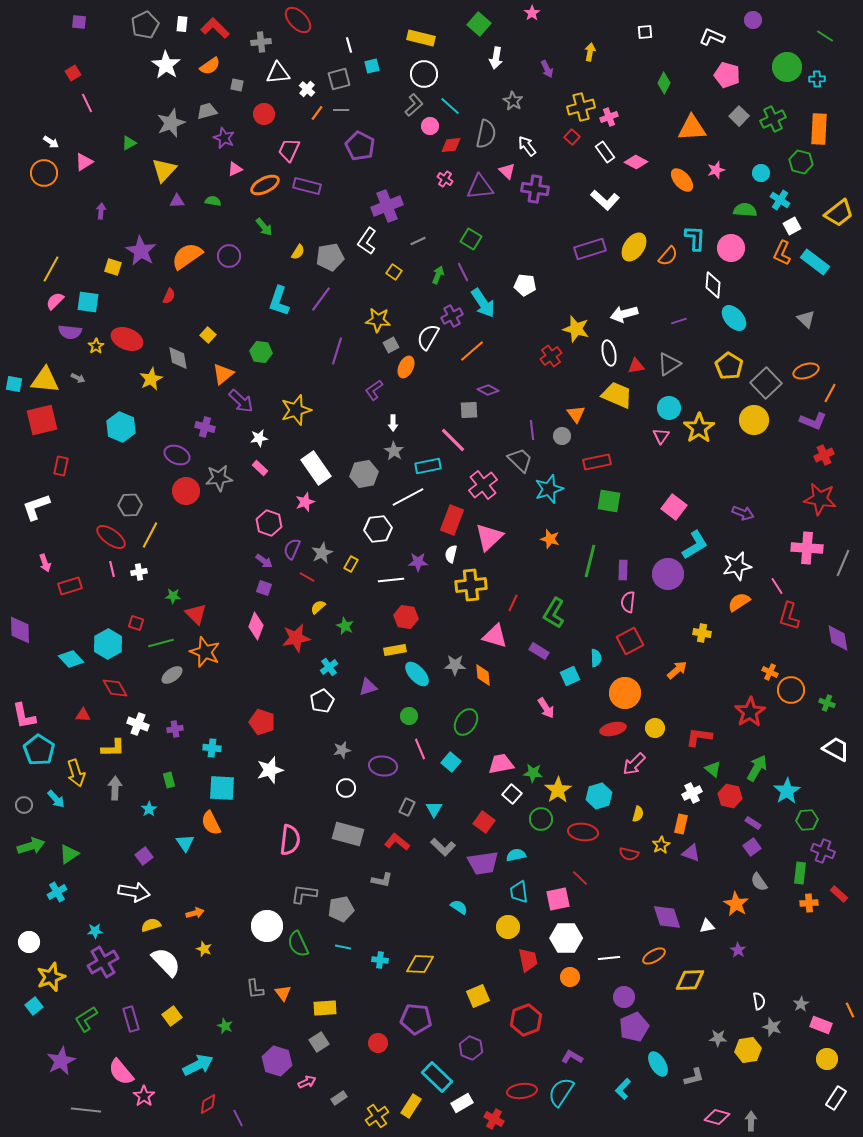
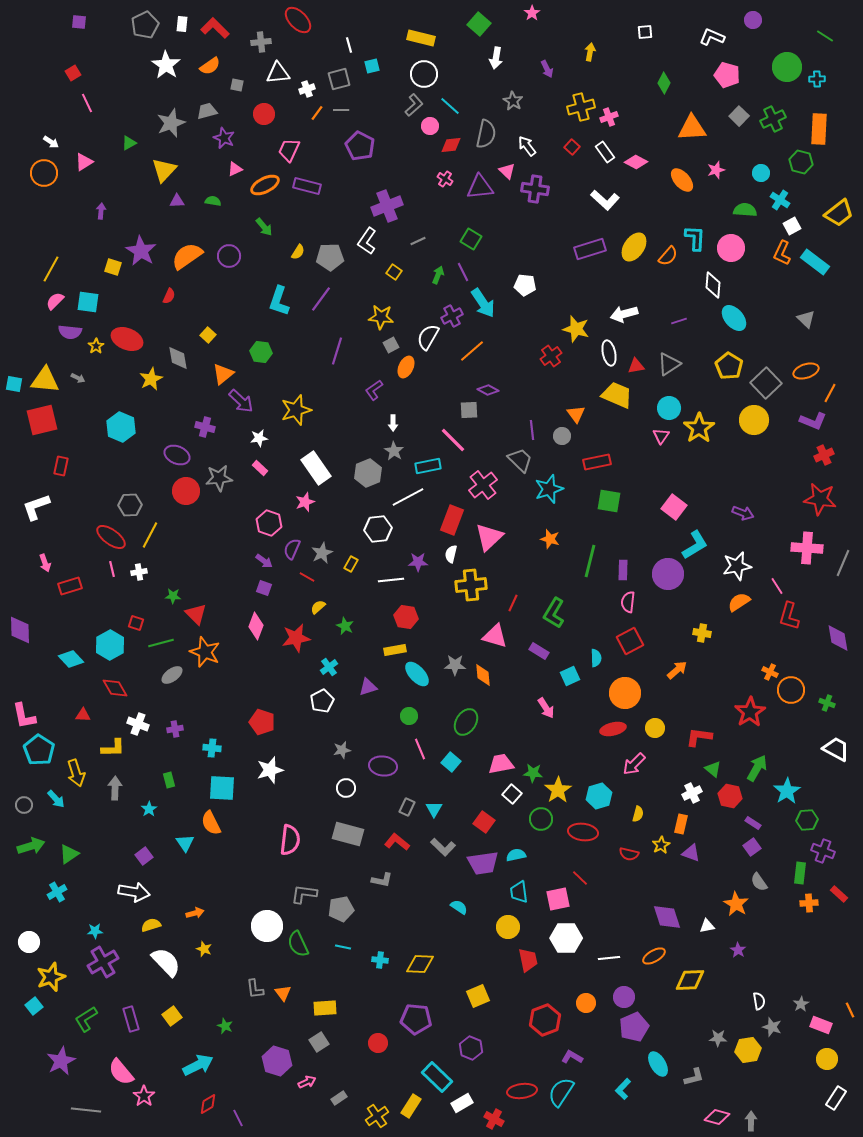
white cross at (307, 89): rotated 28 degrees clockwise
red square at (572, 137): moved 10 px down
gray pentagon at (330, 257): rotated 8 degrees clockwise
yellow star at (378, 320): moved 3 px right, 3 px up
gray hexagon at (364, 474): moved 4 px right, 1 px up; rotated 12 degrees counterclockwise
cyan hexagon at (108, 644): moved 2 px right, 1 px down
orange circle at (570, 977): moved 16 px right, 26 px down
red hexagon at (526, 1020): moved 19 px right
